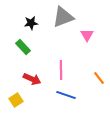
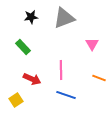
gray triangle: moved 1 px right, 1 px down
black star: moved 6 px up
pink triangle: moved 5 px right, 9 px down
orange line: rotated 32 degrees counterclockwise
